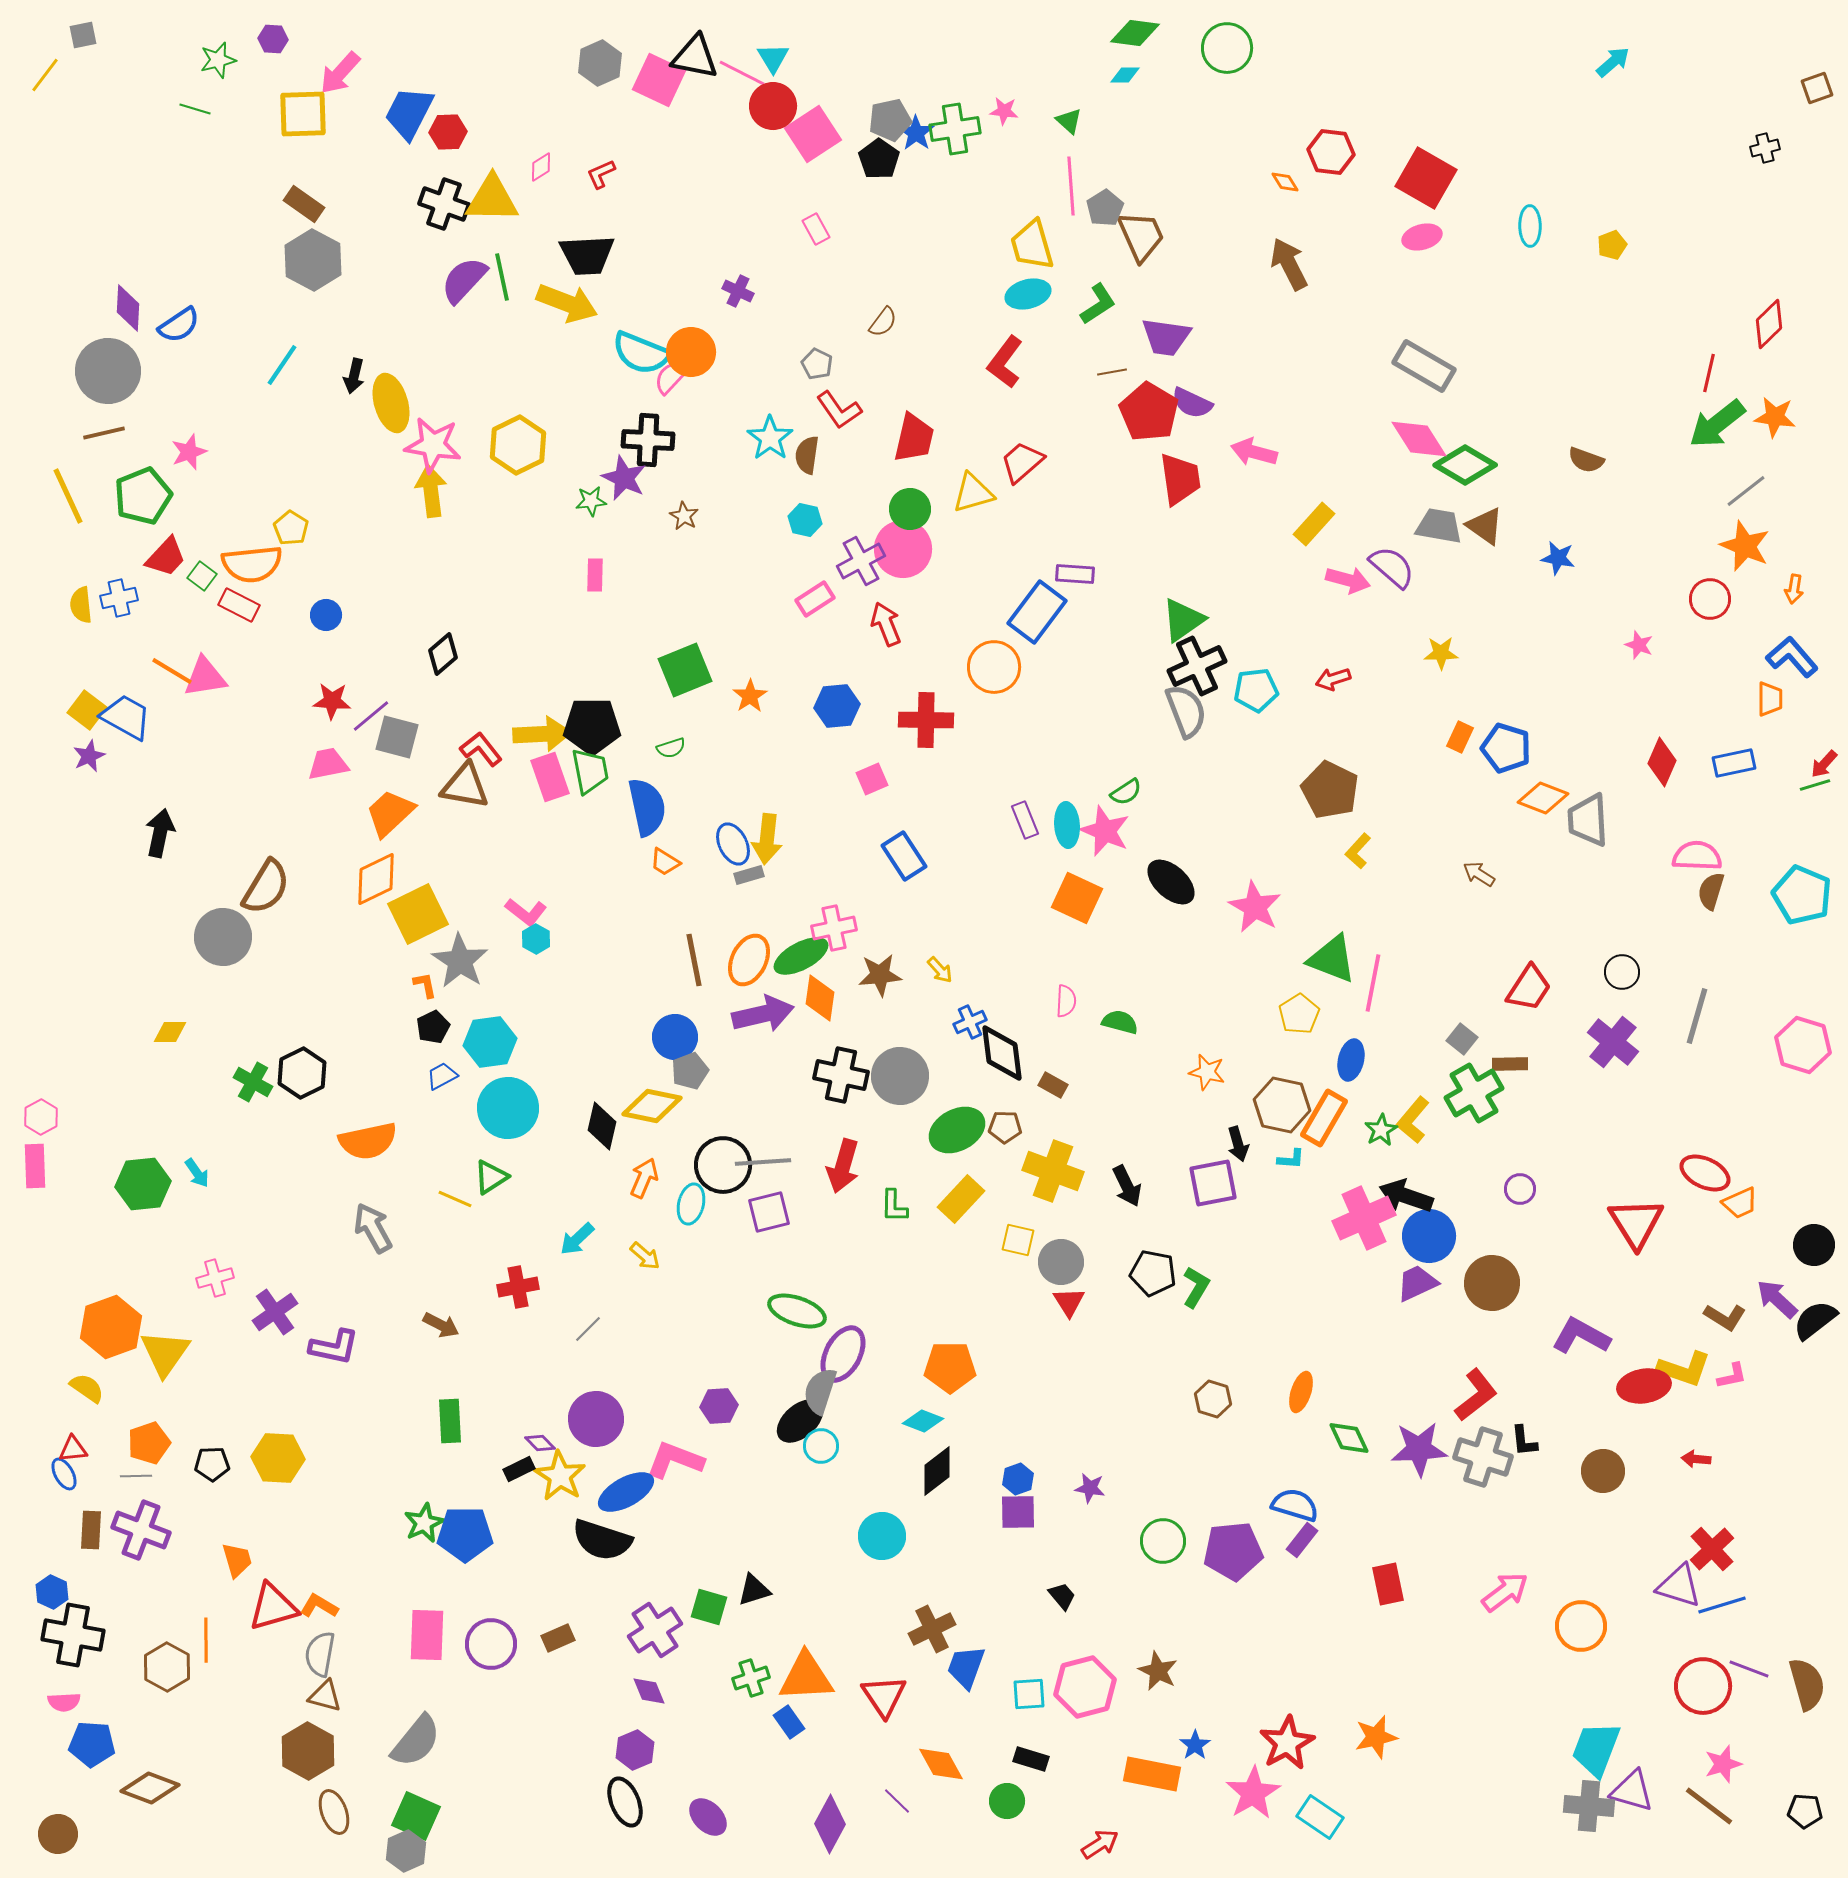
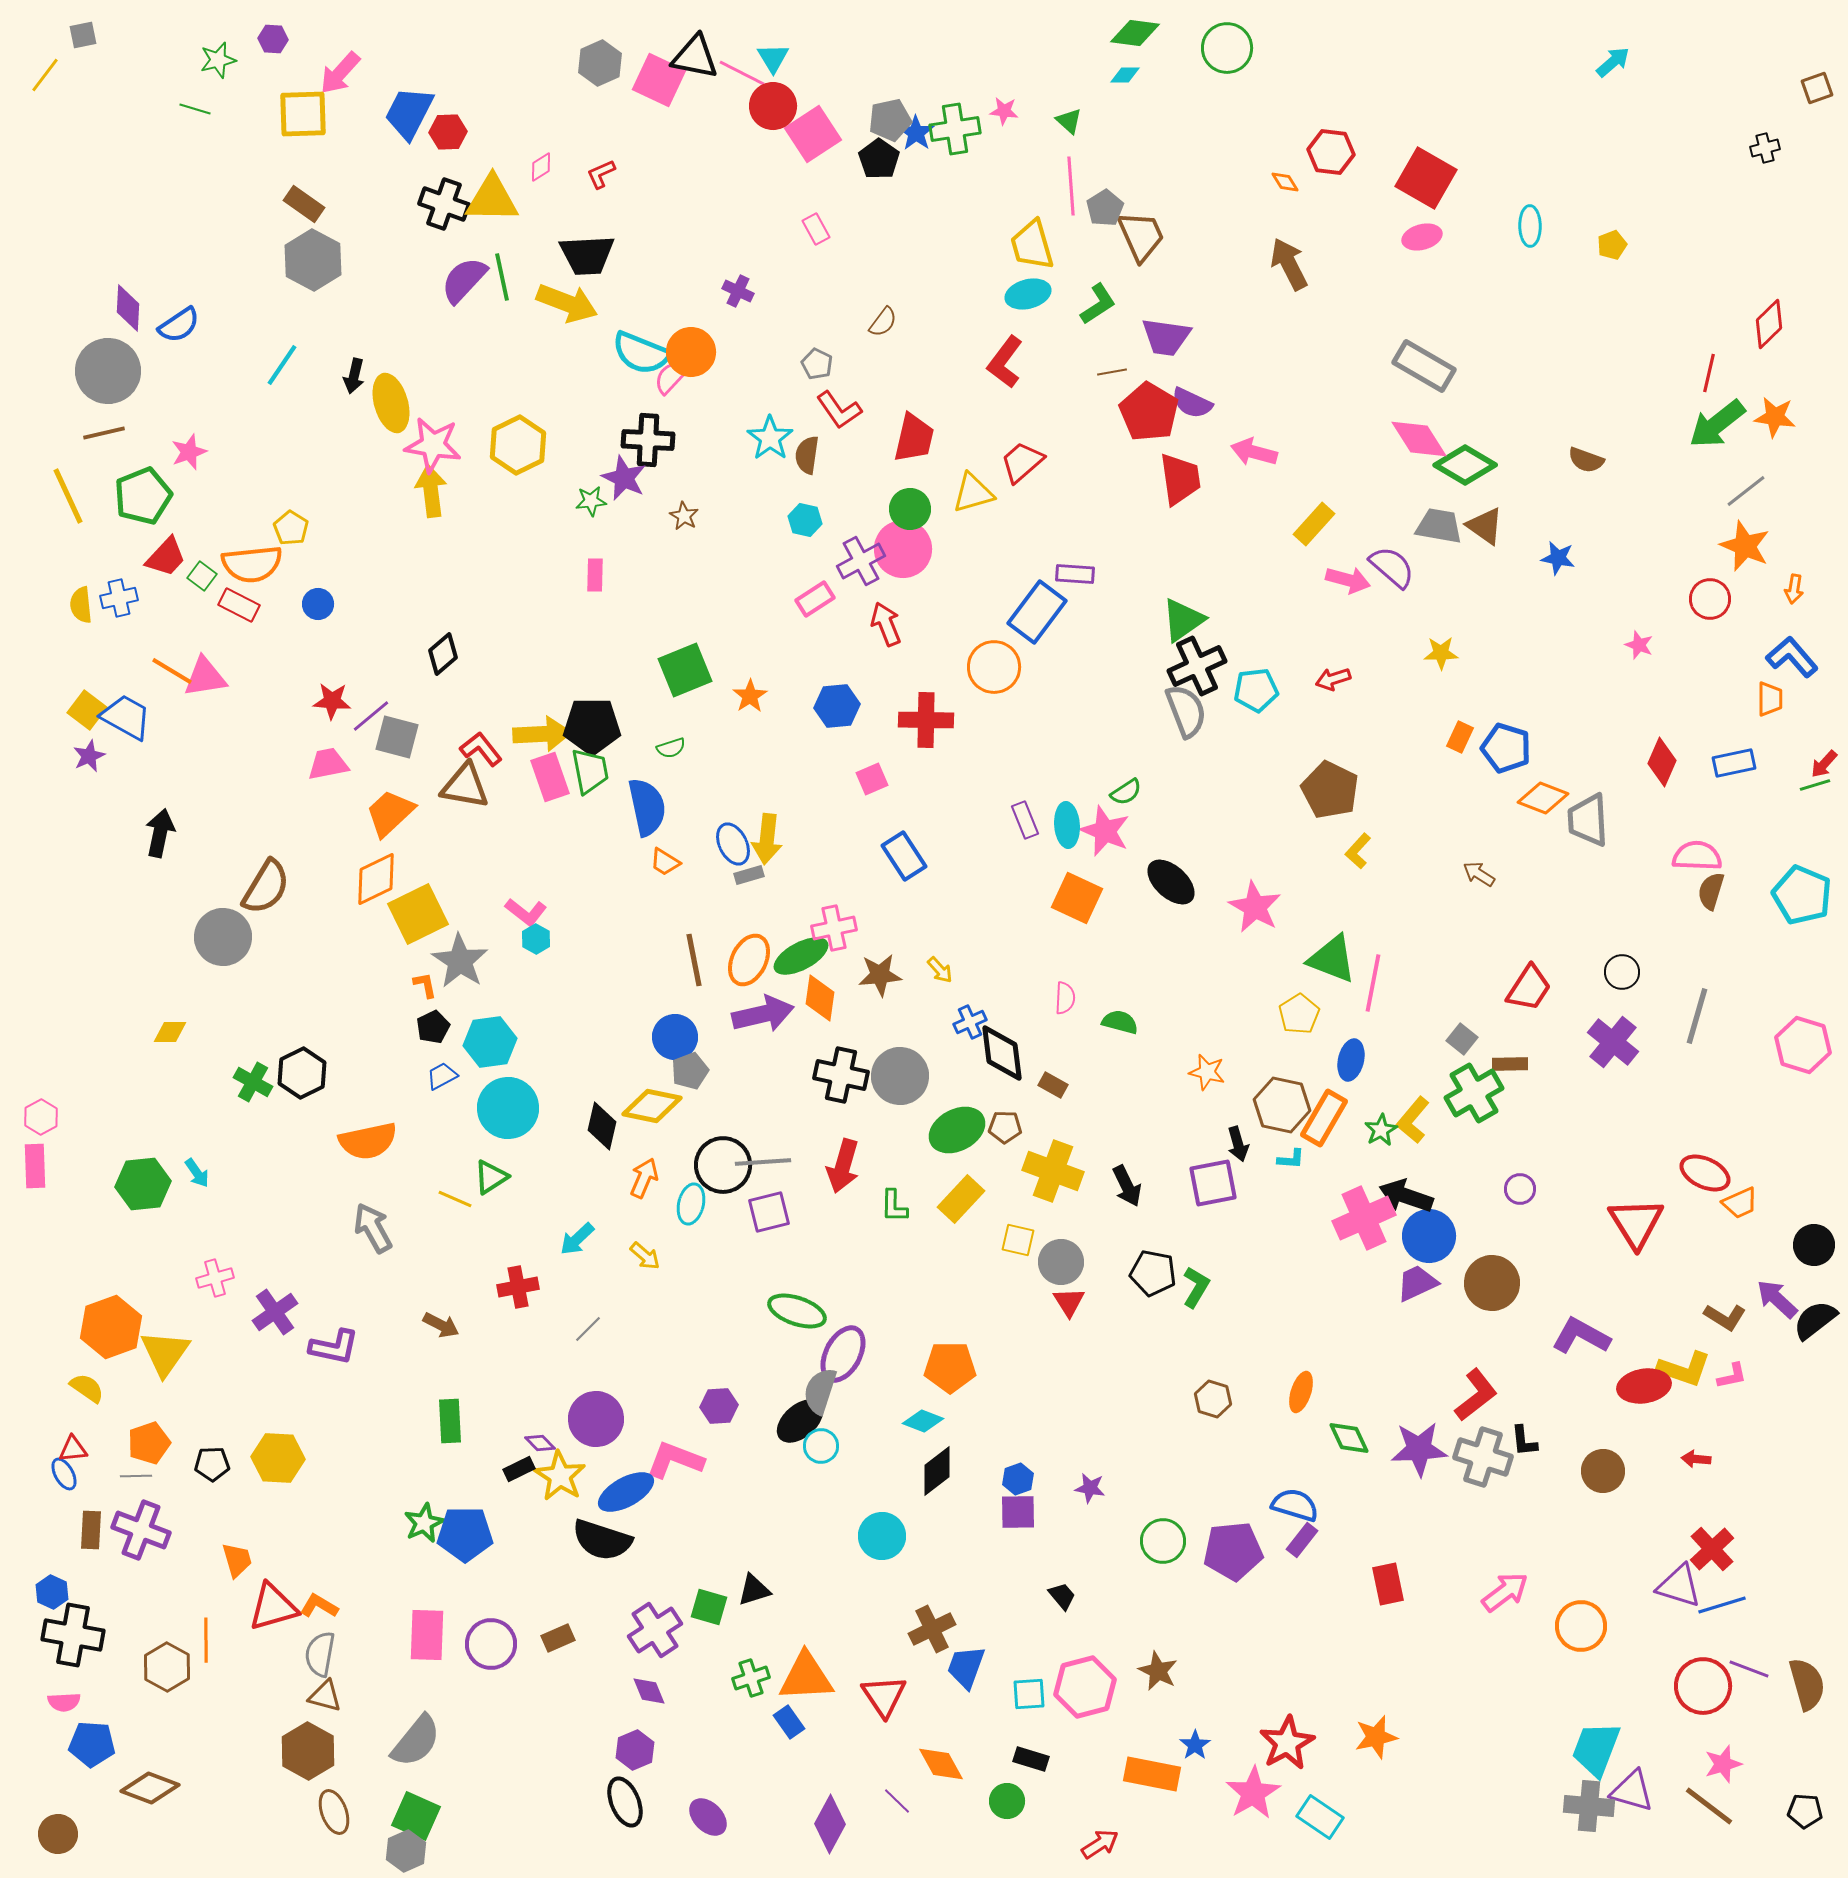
blue circle at (326, 615): moved 8 px left, 11 px up
pink semicircle at (1066, 1001): moved 1 px left, 3 px up
